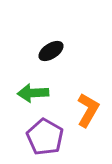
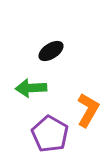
green arrow: moved 2 px left, 5 px up
purple pentagon: moved 5 px right, 3 px up
